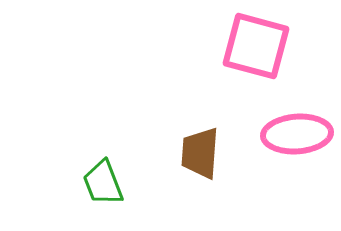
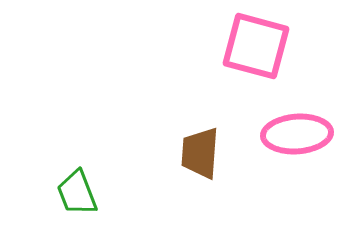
green trapezoid: moved 26 px left, 10 px down
